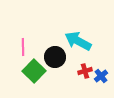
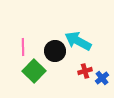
black circle: moved 6 px up
blue cross: moved 1 px right, 2 px down
